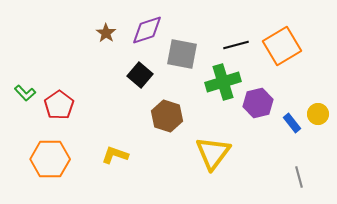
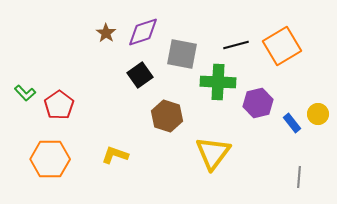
purple diamond: moved 4 px left, 2 px down
black square: rotated 15 degrees clockwise
green cross: moved 5 px left; rotated 20 degrees clockwise
gray line: rotated 20 degrees clockwise
